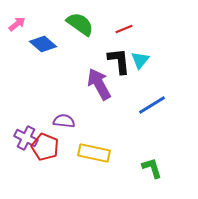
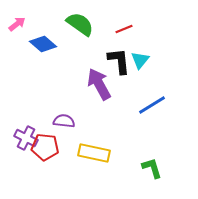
red pentagon: rotated 16 degrees counterclockwise
